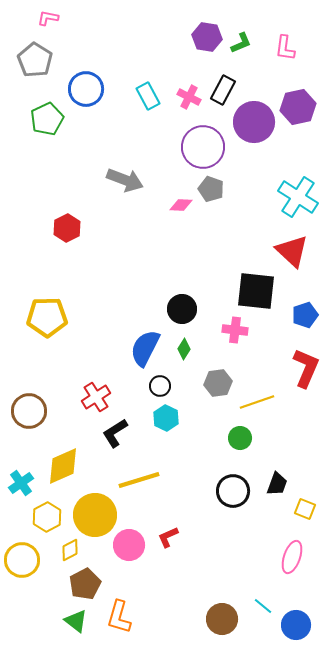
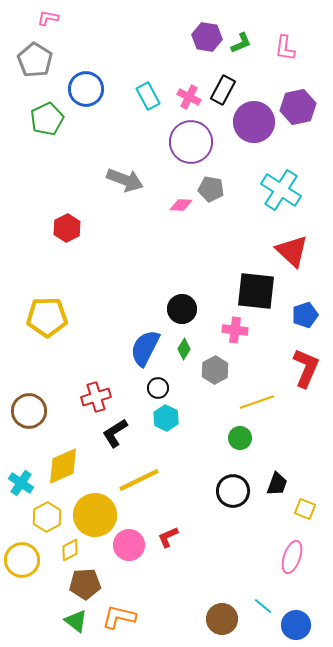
purple circle at (203, 147): moved 12 px left, 5 px up
gray pentagon at (211, 189): rotated 10 degrees counterclockwise
cyan cross at (298, 197): moved 17 px left, 7 px up
gray hexagon at (218, 383): moved 3 px left, 13 px up; rotated 20 degrees counterclockwise
black circle at (160, 386): moved 2 px left, 2 px down
red cross at (96, 397): rotated 16 degrees clockwise
yellow line at (139, 480): rotated 9 degrees counterclockwise
cyan cross at (21, 483): rotated 20 degrees counterclockwise
brown pentagon at (85, 584): rotated 24 degrees clockwise
orange L-shape at (119, 617): rotated 88 degrees clockwise
